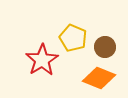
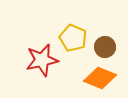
red star: rotated 20 degrees clockwise
orange diamond: moved 1 px right
